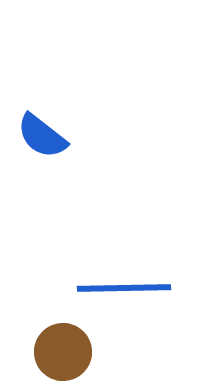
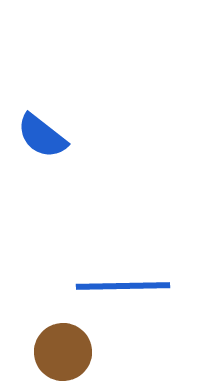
blue line: moved 1 px left, 2 px up
